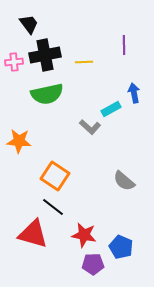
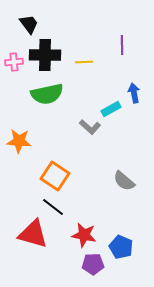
purple line: moved 2 px left
black cross: rotated 12 degrees clockwise
